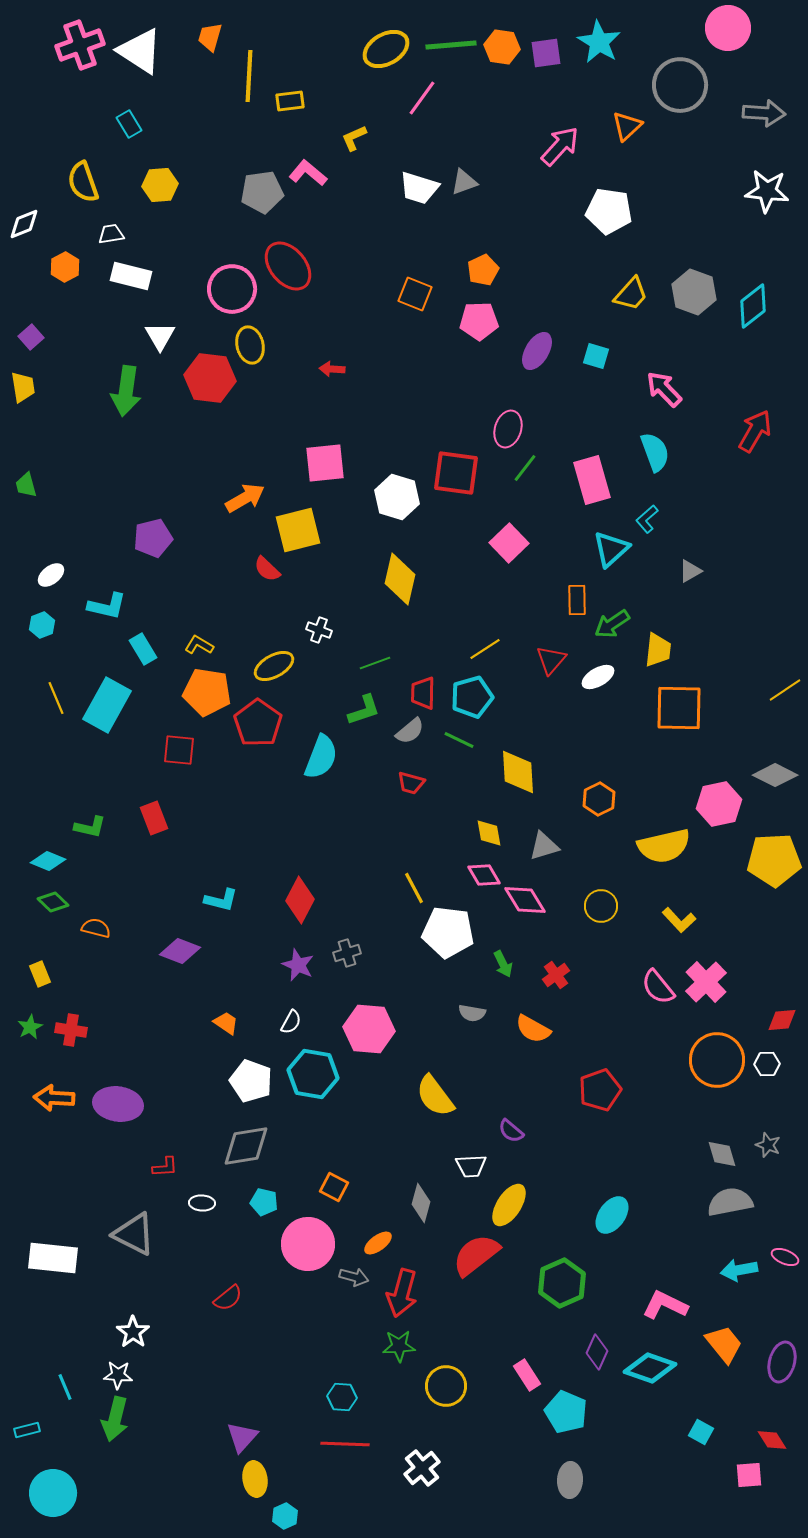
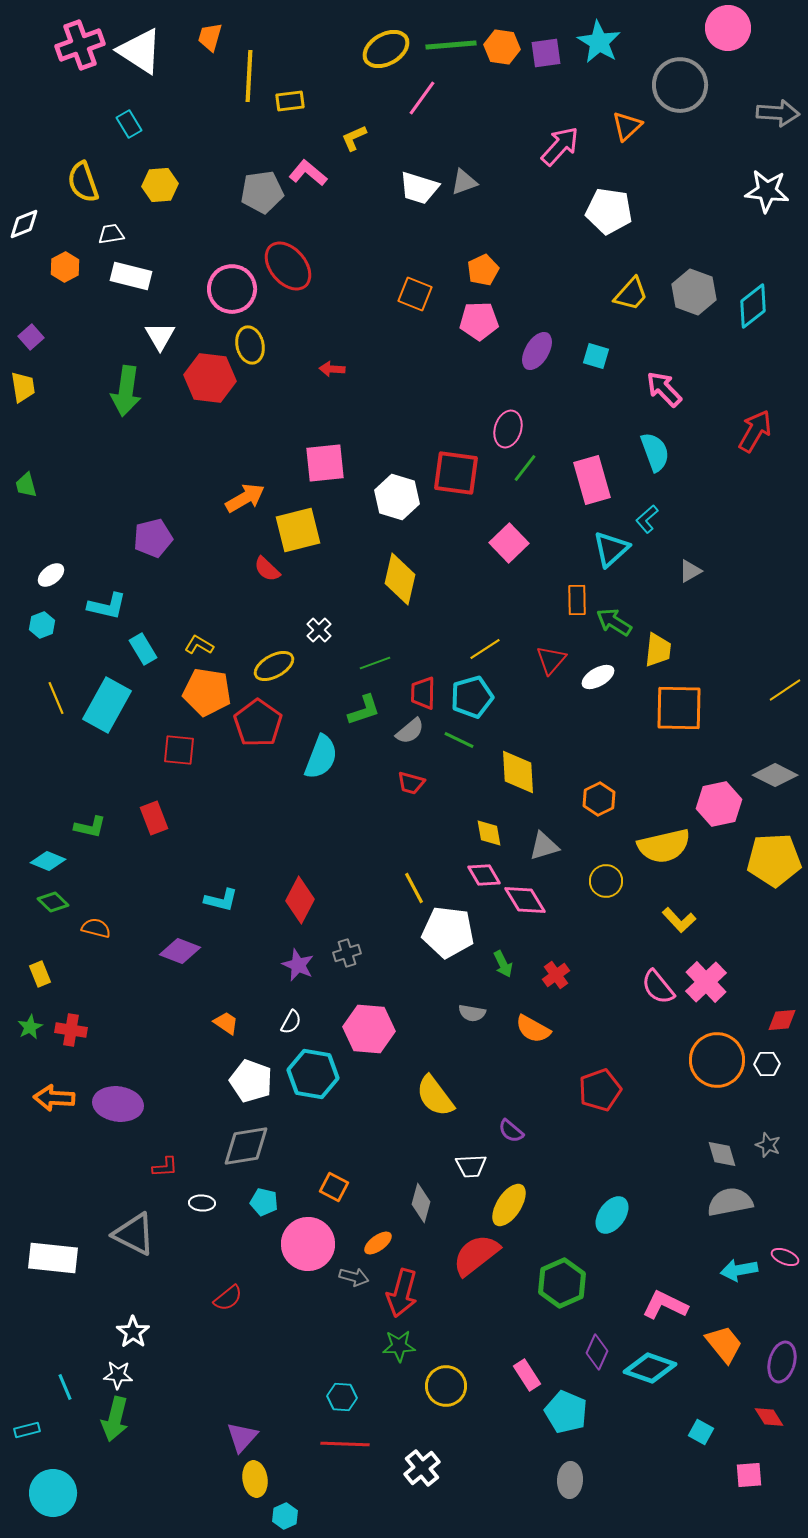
gray arrow at (764, 113): moved 14 px right
green arrow at (612, 624): moved 2 px right, 2 px up; rotated 66 degrees clockwise
white cross at (319, 630): rotated 25 degrees clockwise
yellow circle at (601, 906): moved 5 px right, 25 px up
red diamond at (772, 1440): moved 3 px left, 23 px up
